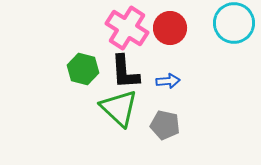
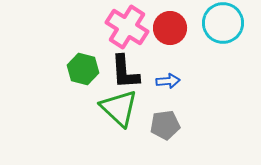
cyan circle: moved 11 px left
pink cross: moved 1 px up
gray pentagon: rotated 20 degrees counterclockwise
